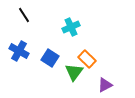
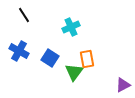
orange rectangle: rotated 36 degrees clockwise
purple triangle: moved 18 px right
